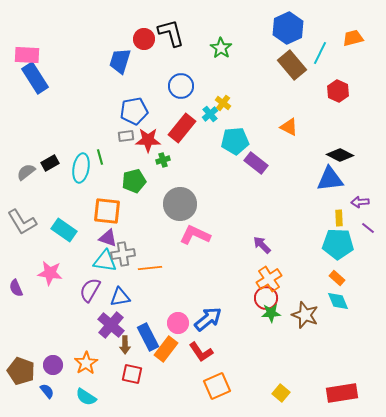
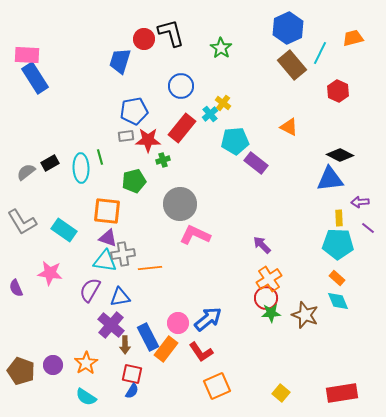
cyan ellipse at (81, 168): rotated 12 degrees counterclockwise
blue semicircle at (47, 391): moved 85 px right; rotated 70 degrees clockwise
